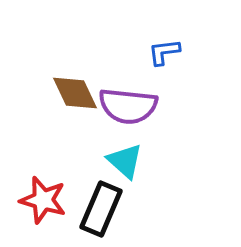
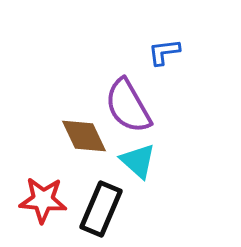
brown diamond: moved 9 px right, 43 px down
purple semicircle: rotated 54 degrees clockwise
cyan triangle: moved 13 px right
red star: rotated 12 degrees counterclockwise
